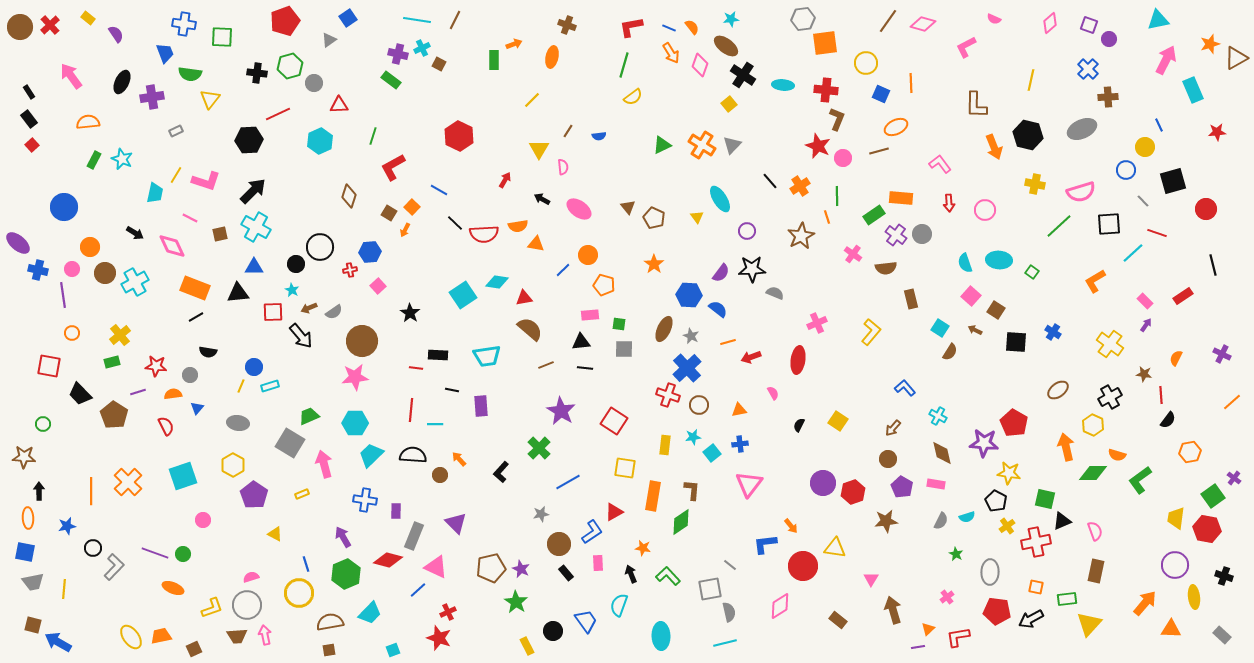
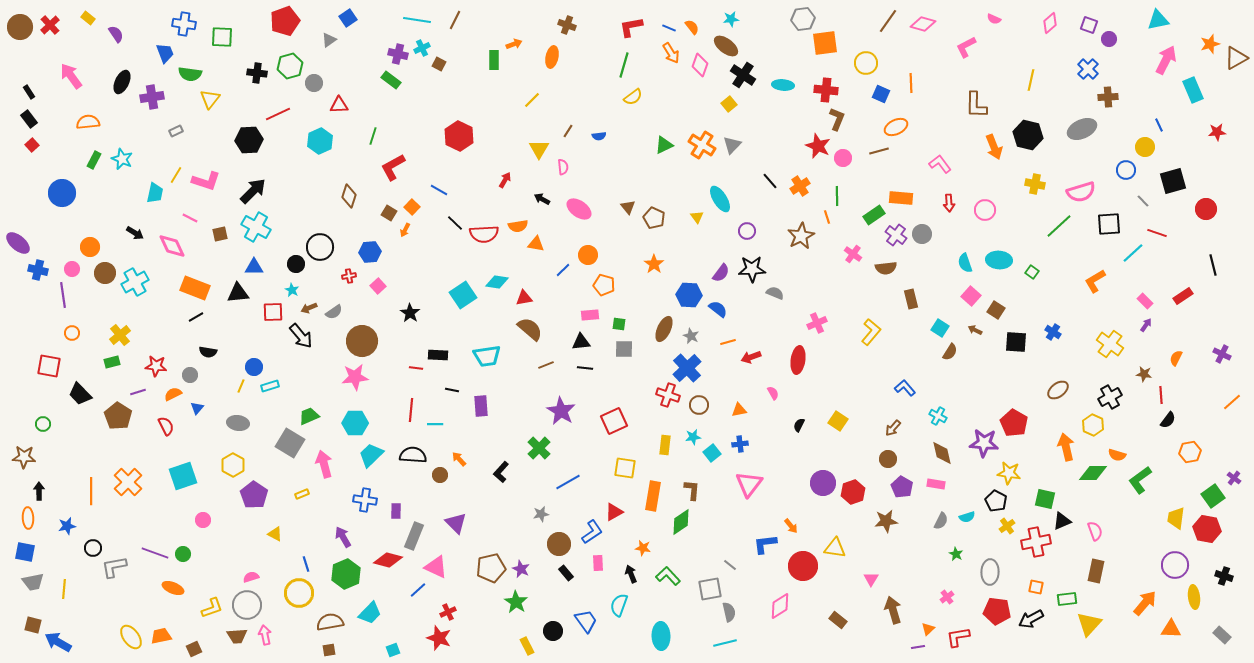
green triangle at (662, 145): moved 2 px right
blue circle at (64, 207): moved 2 px left, 14 px up
red cross at (350, 270): moved 1 px left, 6 px down
orange semicircle at (173, 394): rotated 18 degrees counterclockwise
brown pentagon at (114, 415): moved 4 px right, 1 px down
red square at (614, 421): rotated 32 degrees clockwise
gray L-shape at (114, 567): rotated 144 degrees counterclockwise
